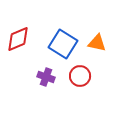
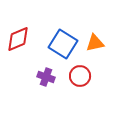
orange triangle: moved 2 px left; rotated 24 degrees counterclockwise
